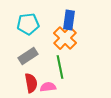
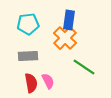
gray rectangle: rotated 30 degrees clockwise
green line: moved 24 px right; rotated 45 degrees counterclockwise
pink semicircle: moved 6 px up; rotated 70 degrees clockwise
